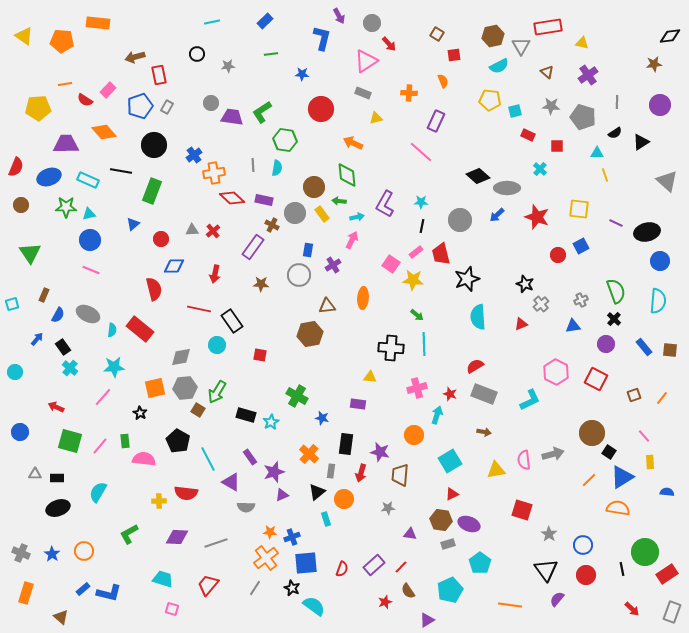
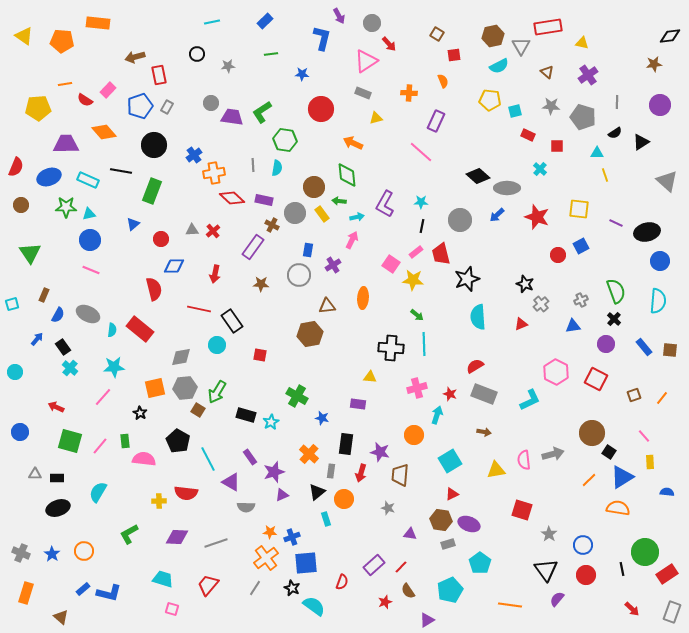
gray star at (388, 508): rotated 24 degrees clockwise
red semicircle at (342, 569): moved 13 px down
